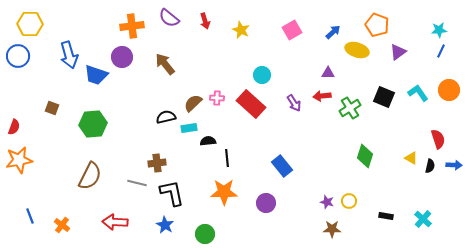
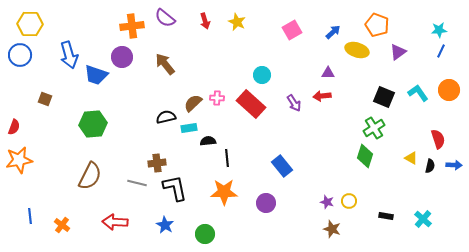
purple semicircle at (169, 18): moved 4 px left
yellow star at (241, 30): moved 4 px left, 8 px up
blue circle at (18, 56): moved 2 px right, 1 px up
brown square at (52, 108): moved 7 px left, 9 px up
green cross at (350, 108): moved 24 px right, 20 px down
black L-shape at (172, 193): moved 3 px right, 5 px up
blue line at (30, 216): rotated 14 degrees clockwise
brown star at (332, 229): rotated 18 degrees clockwise
